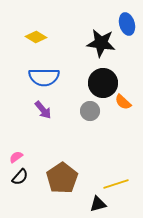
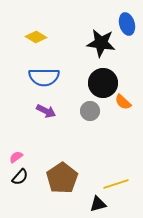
purple arrow: moved 3 px right, 1 px down; rotated 24 degrees counterclockwise
